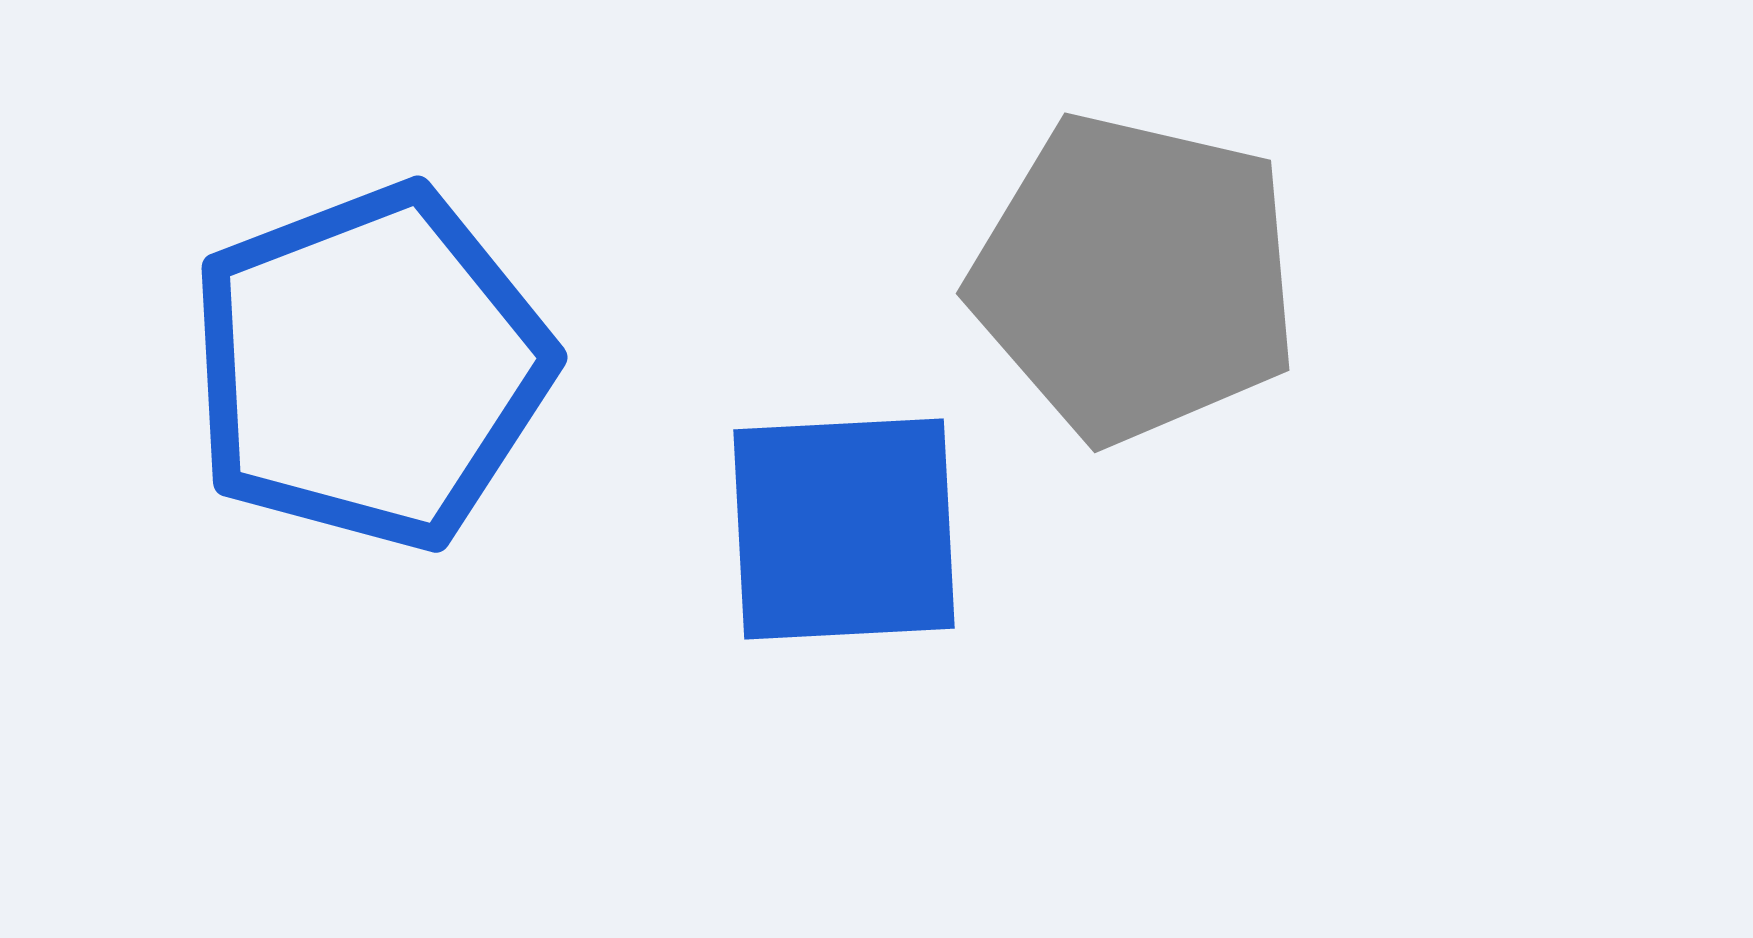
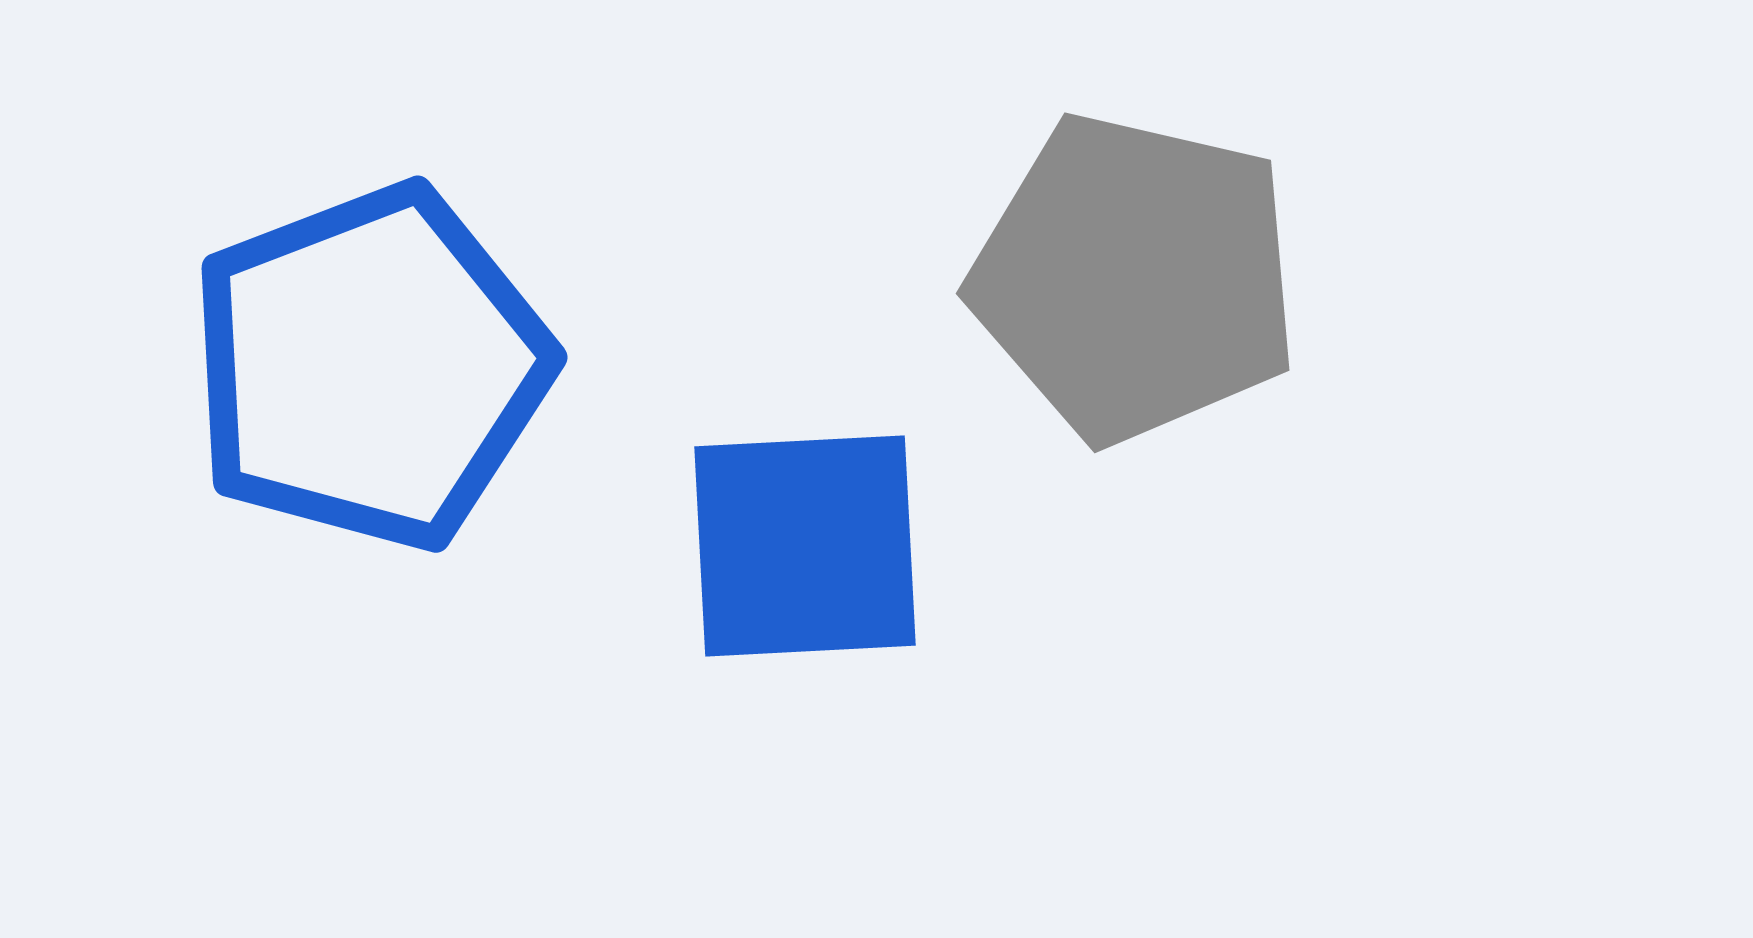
blue square: moved 39 px left, 17 px down
